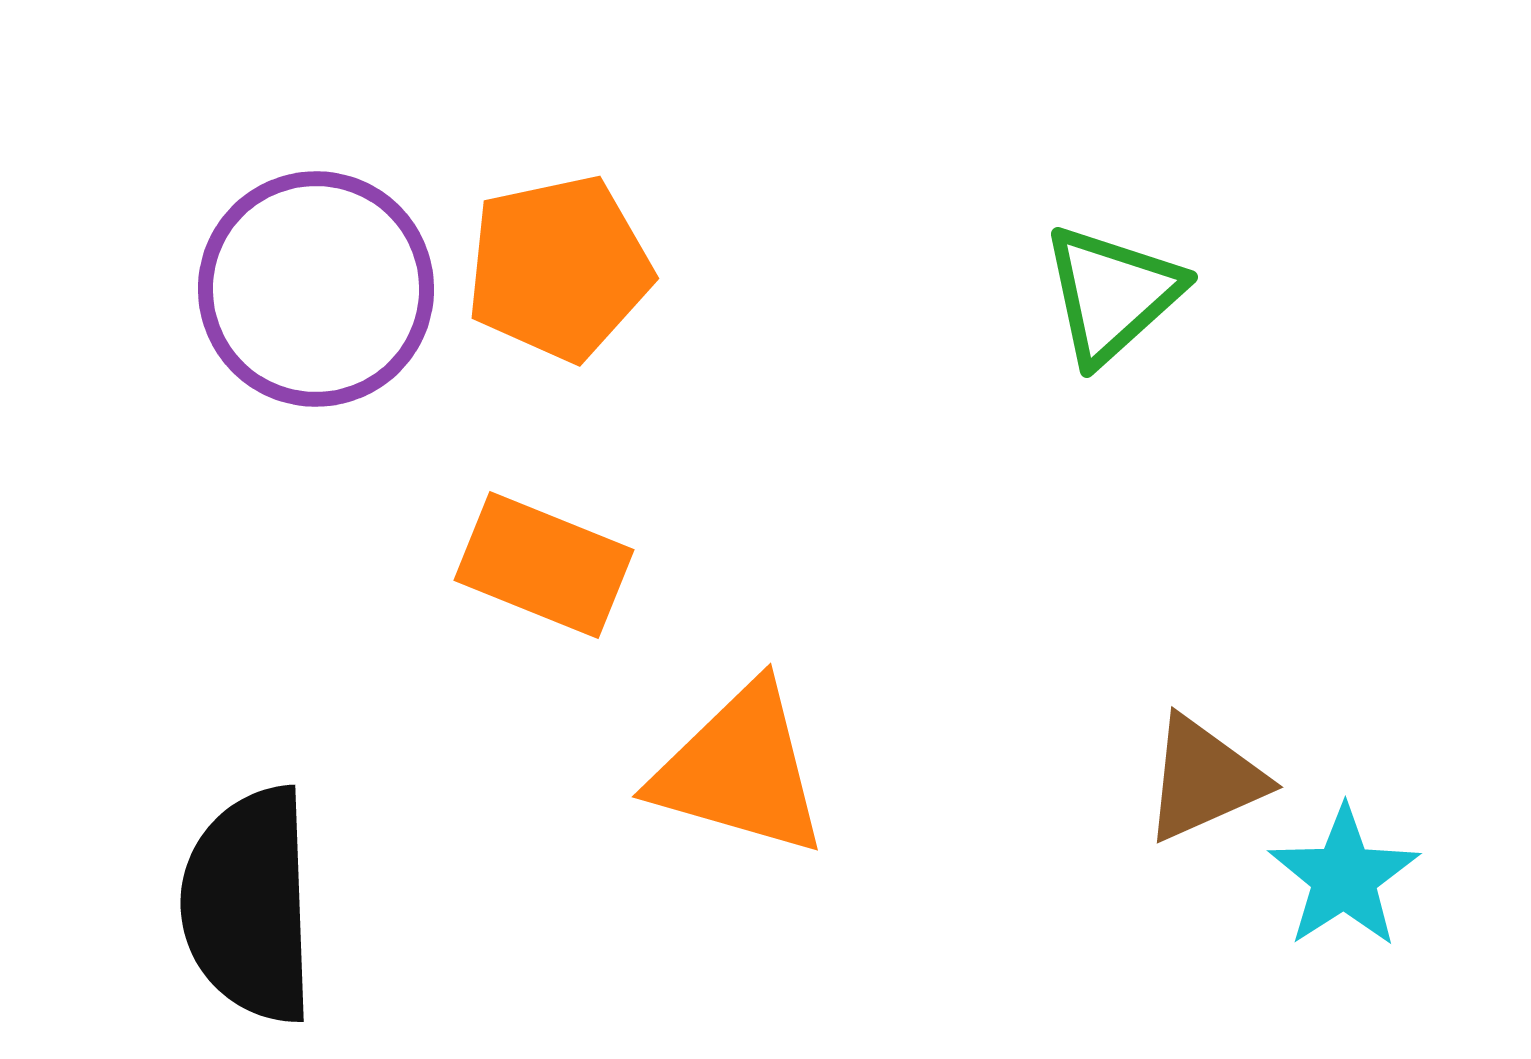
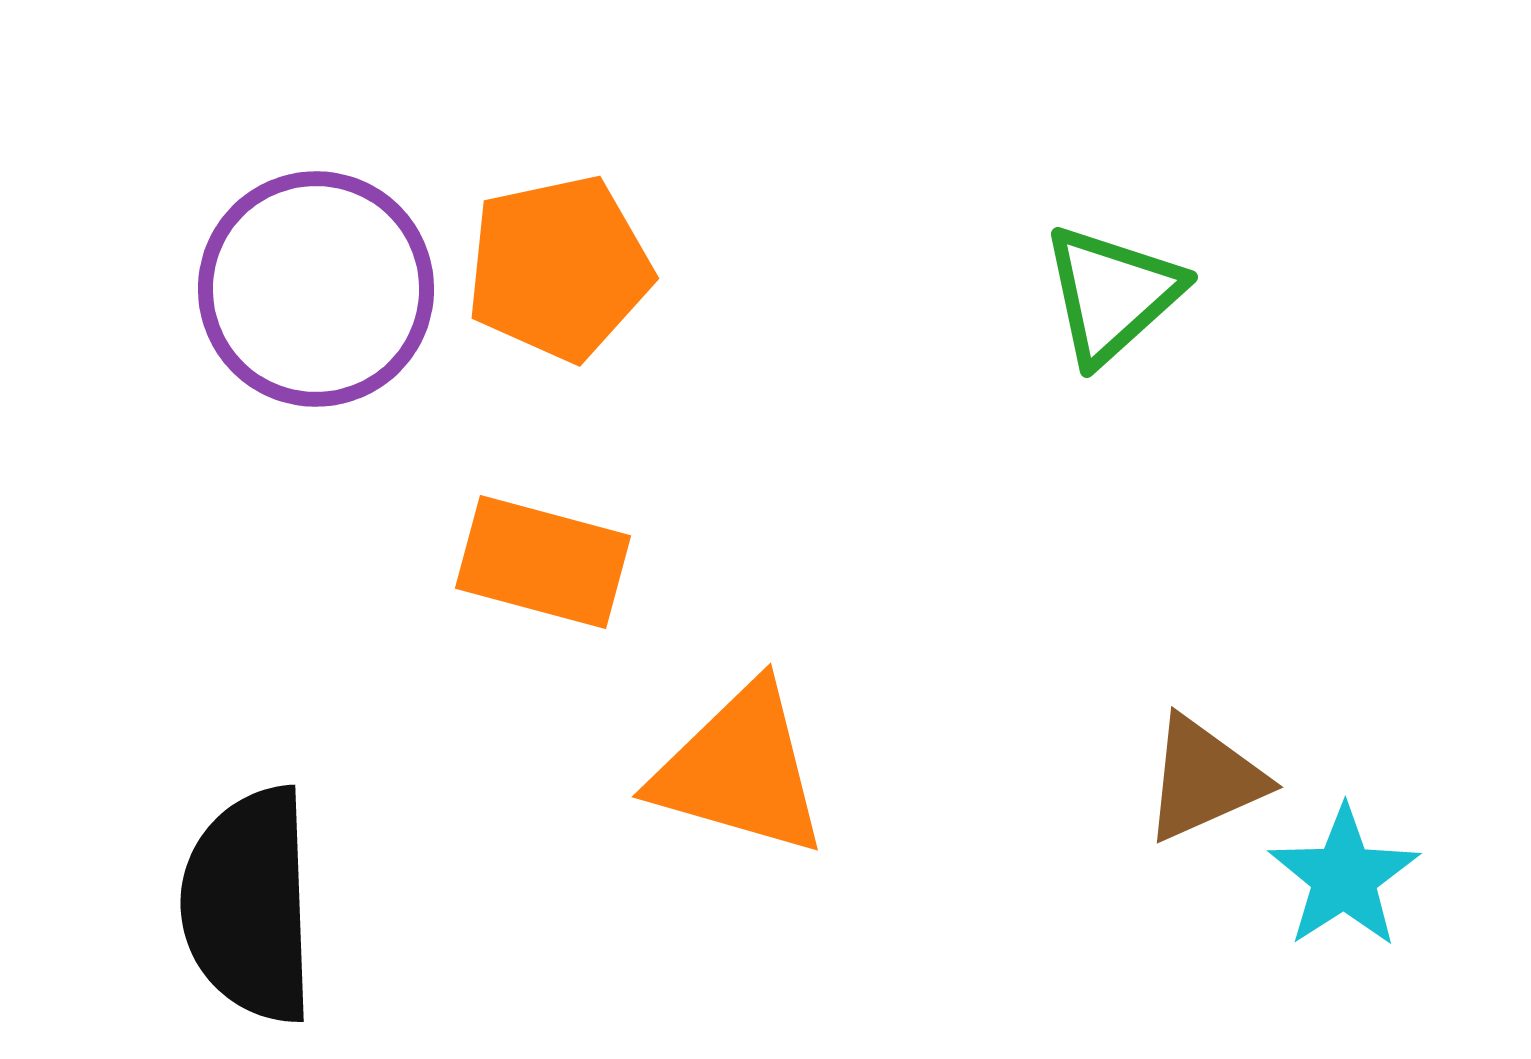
orange rectangle: moved 1 px left, 3 px up; rotated 7 degrees counterclockwise
